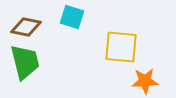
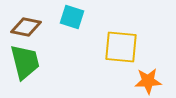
orange star: moved 3 px right
